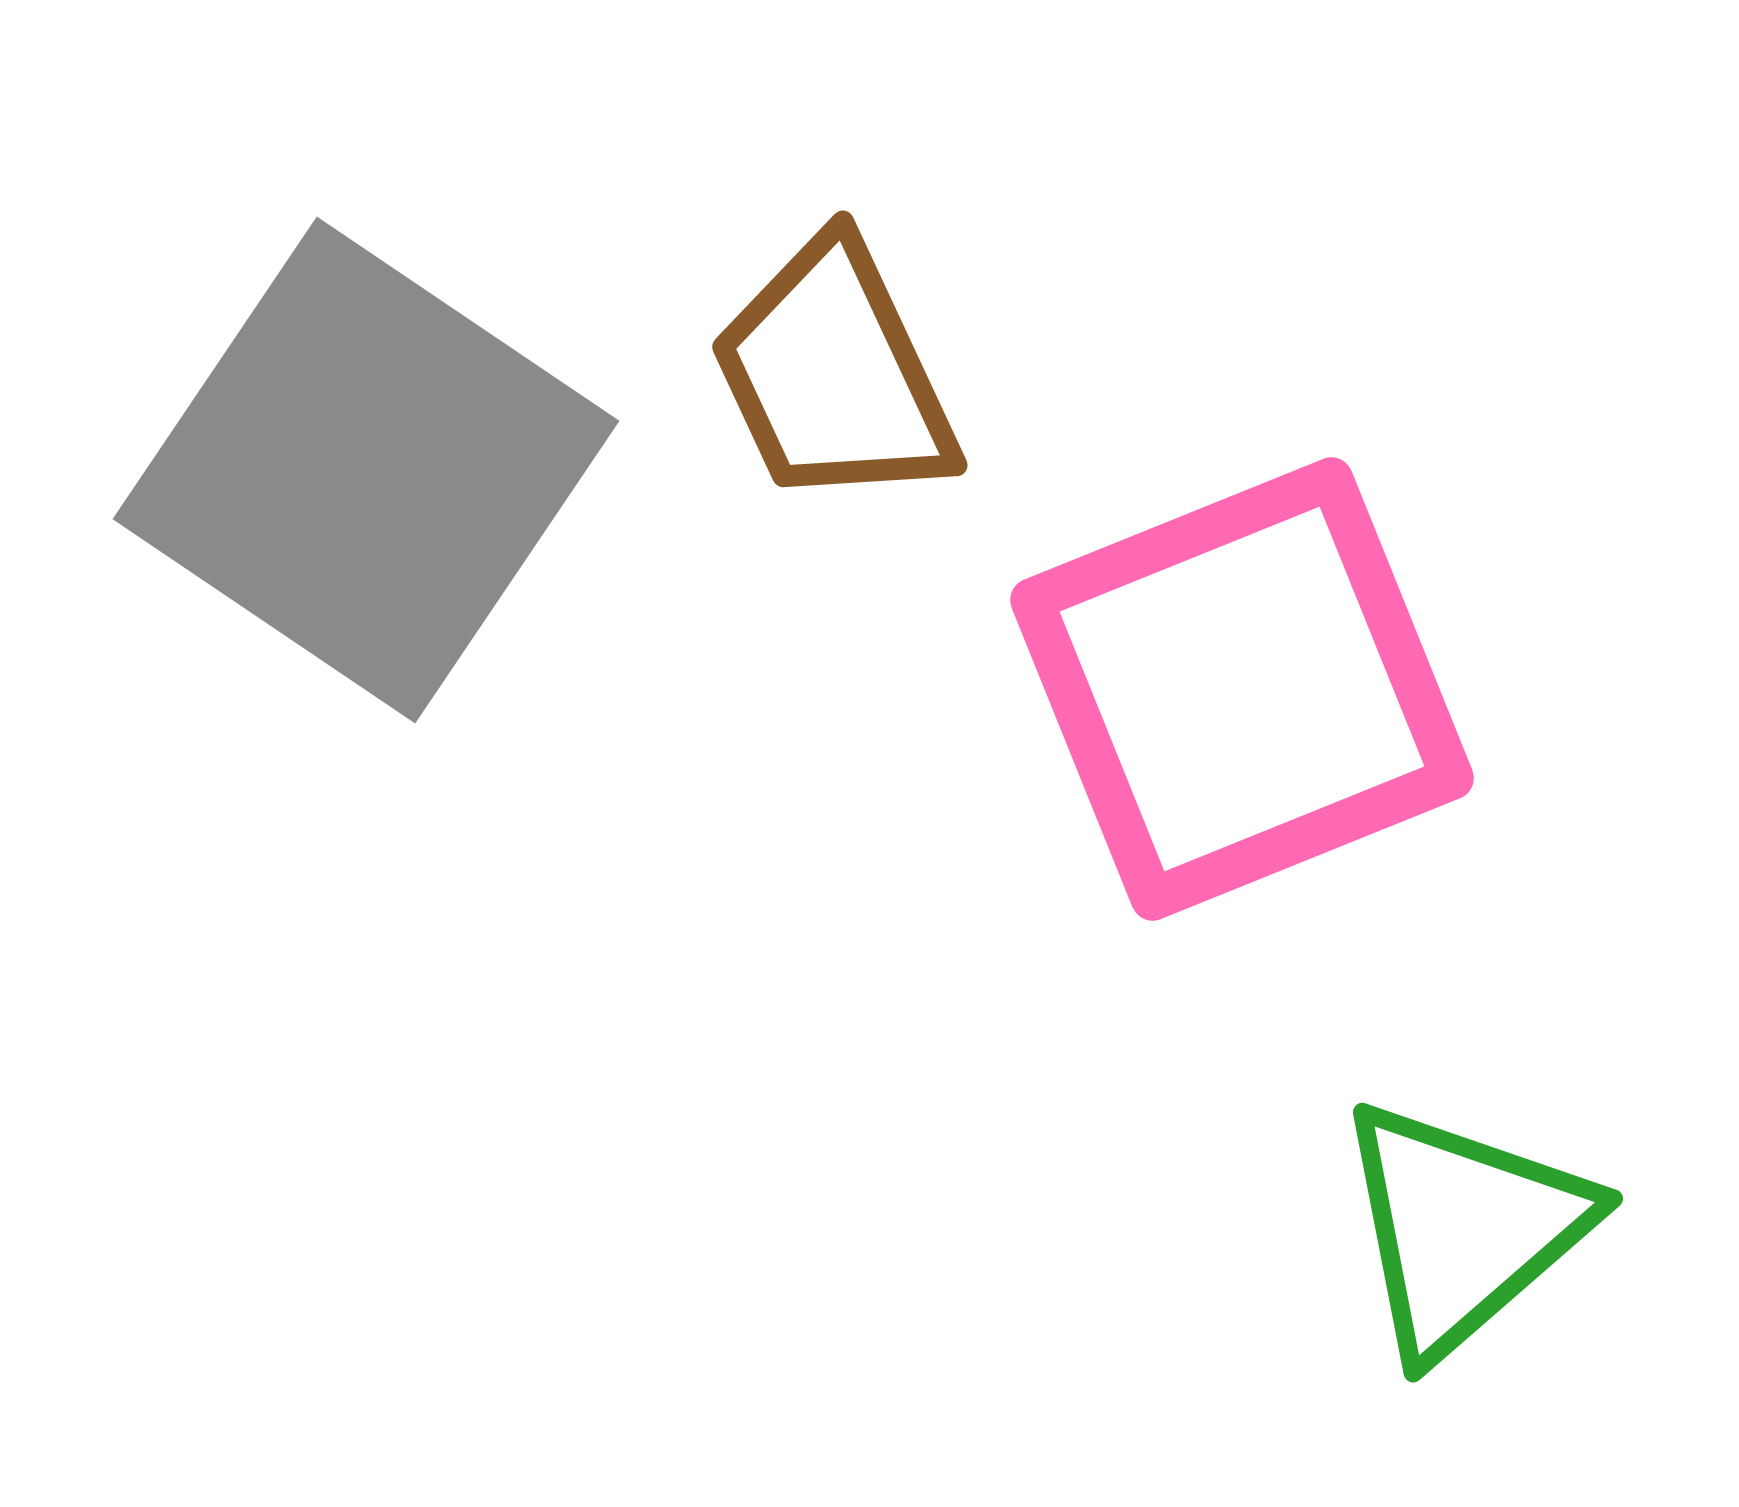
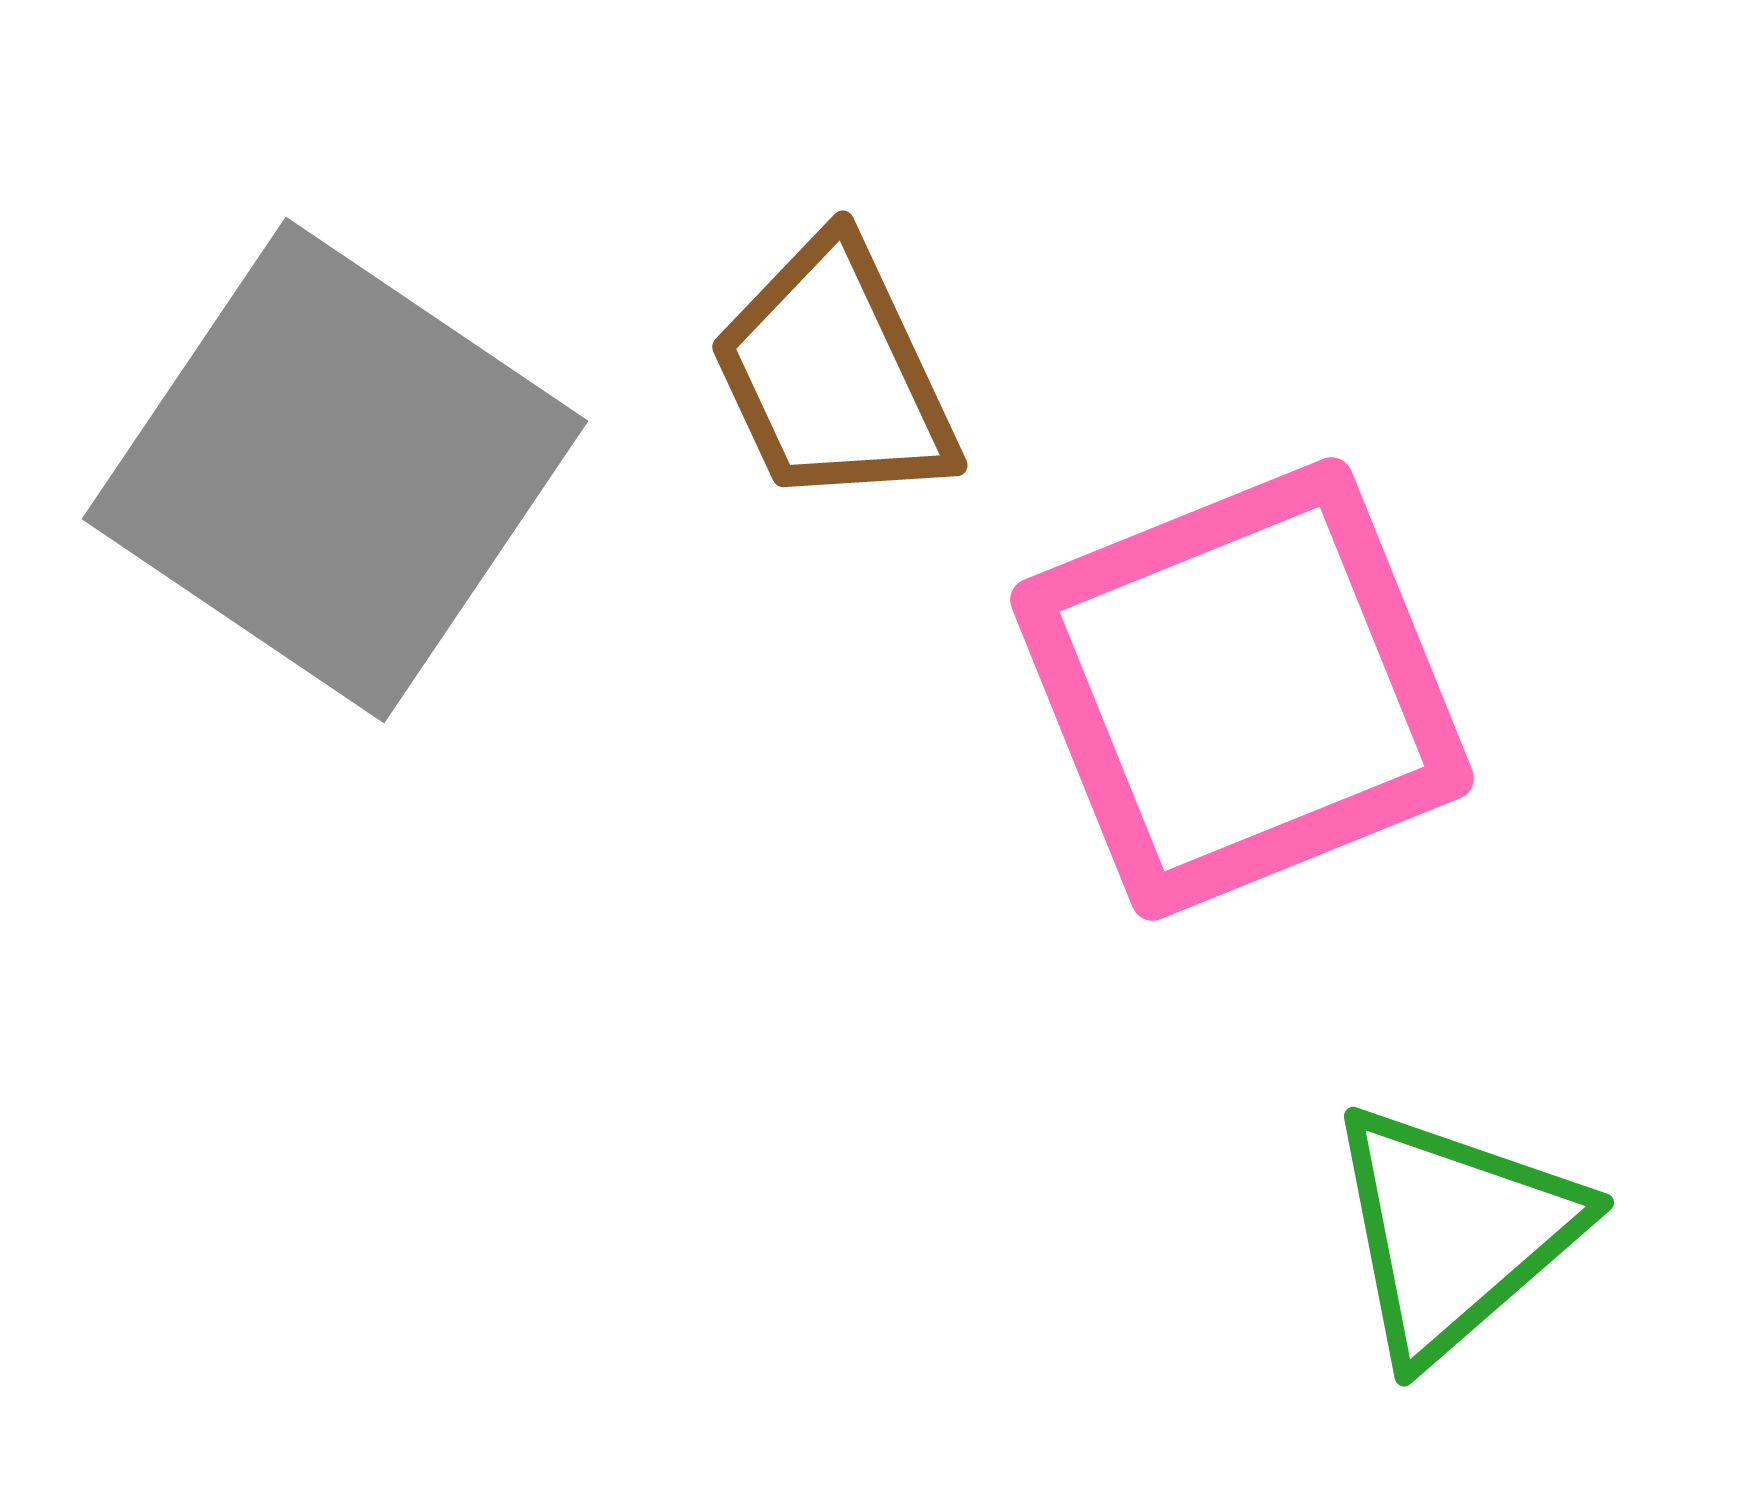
gray square: moved 31 px left
green triangle: moved 9 px left, 4 px down
